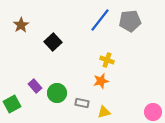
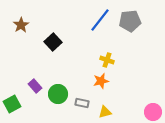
green circle: moved 1 px right, 1 px down
yellow triangle: moved 1 px right
